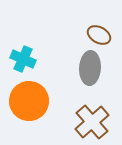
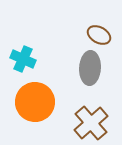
orange circle: moved 6 px right, 1 px down
brown cross: moved 1 px left, 1 px down
